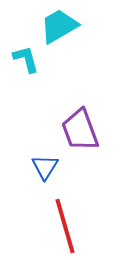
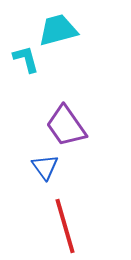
cyan trapezoid: moved 1 px left, 4 px down; rotated 15 degrees clockwise
purple trapezoid: moved 14 px left, 4 px up; rotated 15 degrees counterclockwise
blue triangle: rotated 8 degrees counterclockwise
